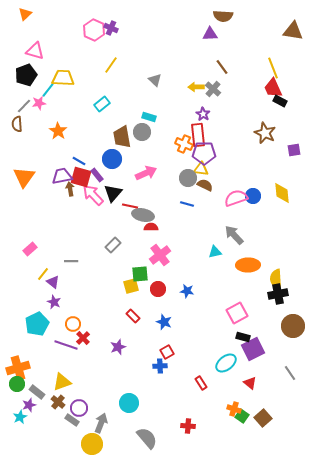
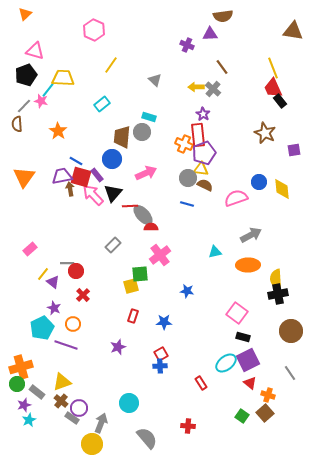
brown semicircle at (223, 16): rotated 12 degrees counterclockwise
purple cross at (111, 28): moved 76 px right, 17 px down
black rectangle at (280, 101): rotated 24 degrees clockwise
pink star at (39, 103): moved 2 px right, 2 px up; rotated 24 degrees clockwise
brown trapezoid at (122, 137): rotated 15 degrees clockwise
purple pentagon at (204, 153): rotated 20 degrees counterclockwise
blue line at (79, 161): moved 3 px left
yellow diamond at (282, 193): moved 4 px up
blue circle at (253, 196): moved 6 px right, 14 px up
red line at (130, 206): rotated 14 degrees counterclockwise
gray ellipse at (143, 215): rotated 35 degrees clockwise
gray arrow at (234, 235): moved 17 px right; rotated 105 degrees clockwise
gray line at (71, 261): moved 4 px left, 2 px down
red circle at (158, 289): moved 82 px left, 18 px up
purple star at (54, 302): moved 6 px down
pink square at (237, 313): rotated 25 degrees counterclockwise
red rectangle at (133, 316): rotated 64 degrees clockwise
blue star at (164, 322): rotated 21 degrees counterclockwise
cyan pentagon at (37, 324): moved 5 px right, 4 px down
brown circle at (293, 326): moved 2 px left, 5 px down
red cross at (83, 338): moved 43 px up
purple square at (253, 349): moved 5 px left, 11 px down
red square at (167, 352): moved 6 px left, 2 px down
orange cross at (18, 368): moved 3 px right, 1 px up
brown cross at (58, 402): moved 3 px right, 1 px up
purple star at (29, 405): moved 5 px left
orange cross at (234, 409): moved 34 px right, 14 px up
cyan star at (20, 417): moved 9 px right, 3 px down
brown square at (263, 418): moved 2 px right, 5 px up
gray rectangle at (72, 420): moved 2 px up
